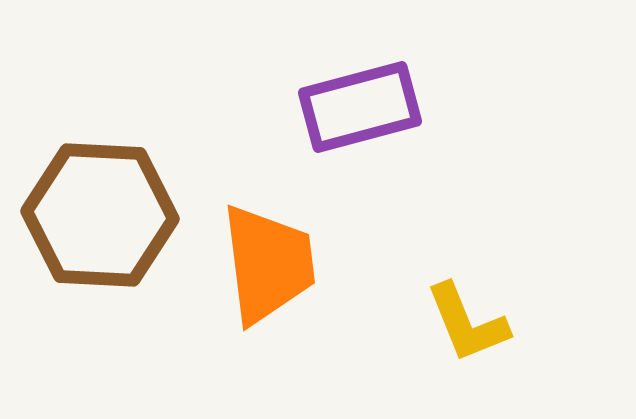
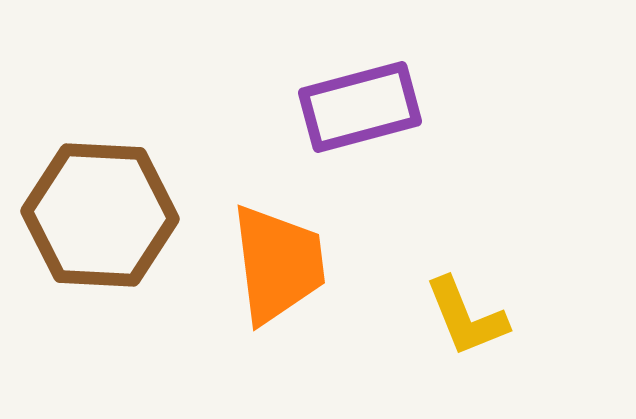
orange trapezoid: moved 10 px right
yellow L-shape: moved 1 px left, 6 px up
